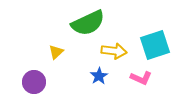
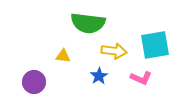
green semicircle: rotated 32 degrees clockwise
cyan square: rotated 8 degrees clockwise
yellow triangle: moved 7 px right, 4 px down; rotated 49 degrees clockwise
